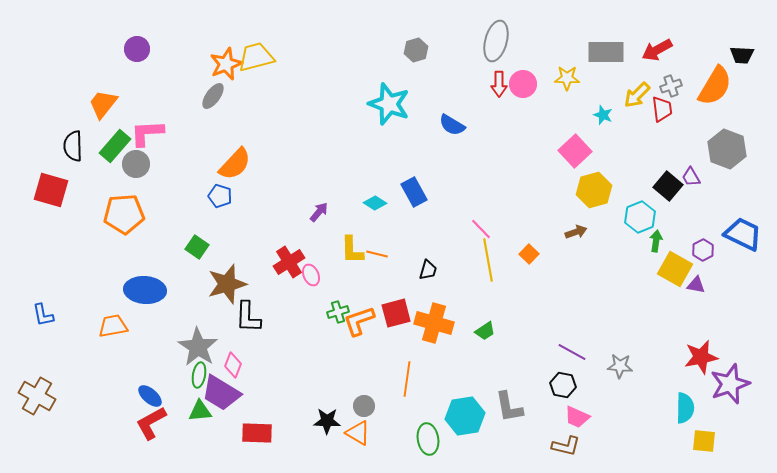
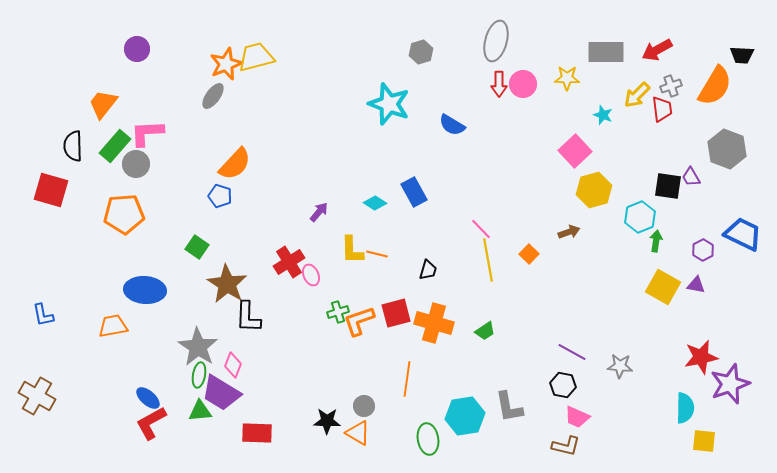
gray hexagon at (416, 50): moved 5 px right, 2 px down
black square at (668, 186): rotated 32 degrees counterclockwise
brown arrow at (576, 232): moved 7 px left
yellow square at (675, 269): moved 12 px left, 18 px down
brown star at (227, 284): rotated 24 degrees counterclockwise
blue ellipse at (150, 396): moved 2 px left, 2 px down
